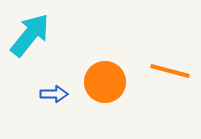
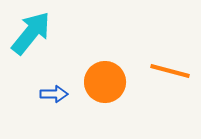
cyan arrow: moved 1 px right, 2 px up
